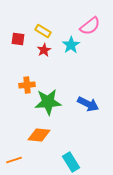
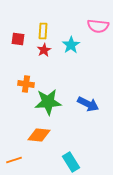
pink semicircle: moved 8 px right; rotated 45 degrees clockwise
yellow rectangle: rotated 63 degrees clockwise
orange cross: moved 1 px left, 1 px up; rotated 14 degrees clockwise
